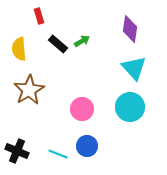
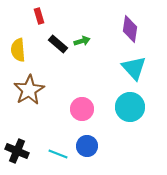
green arrow: rotated 14 degrees clockwise
yellow semicircle: moved 1 px left, 1 px down
